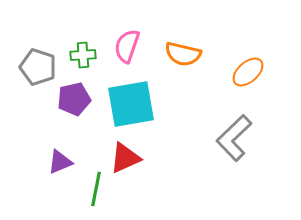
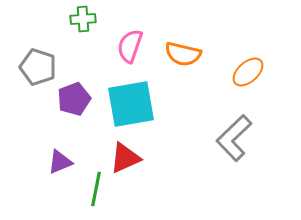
pink semicircle: moved 3 px right
green cross: moved 36 px up
purple pentagon: rotated 8 degrees counterclockwise
